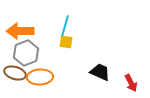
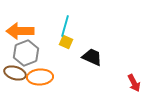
yellow square: rotated 16 degrees clockwise
black trapezoid: moved 8 px left, 15 px up
red arrow: moved 3 px right
